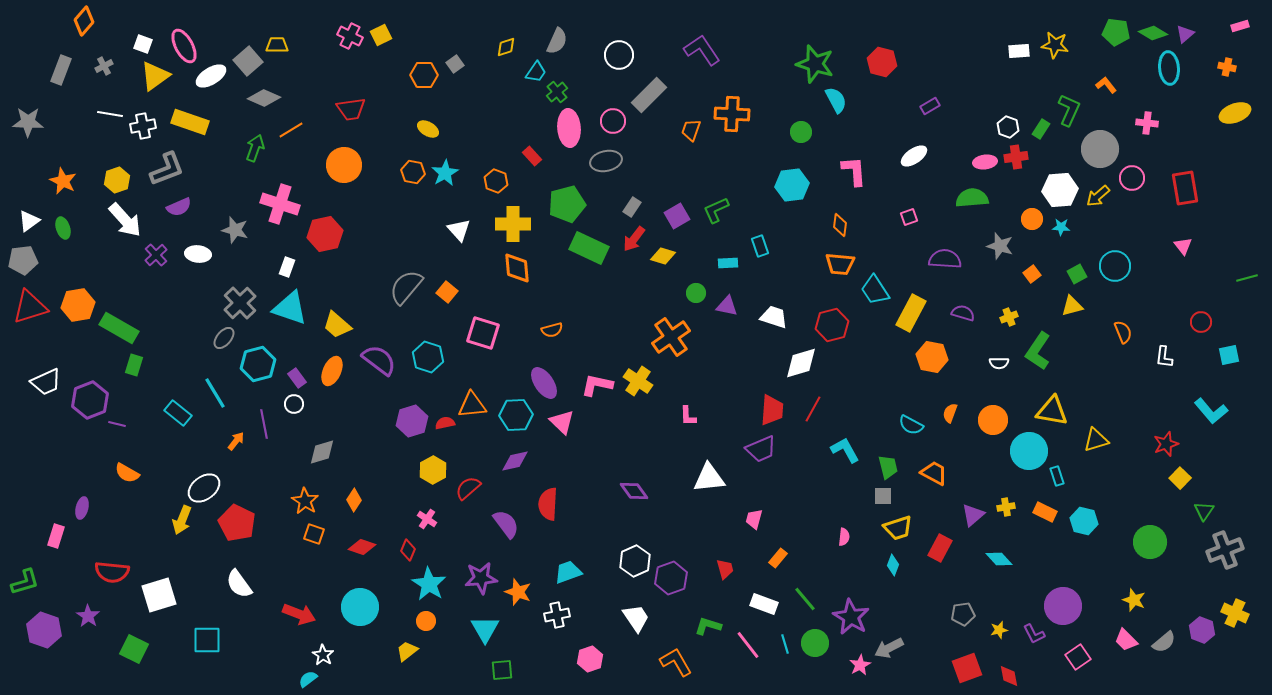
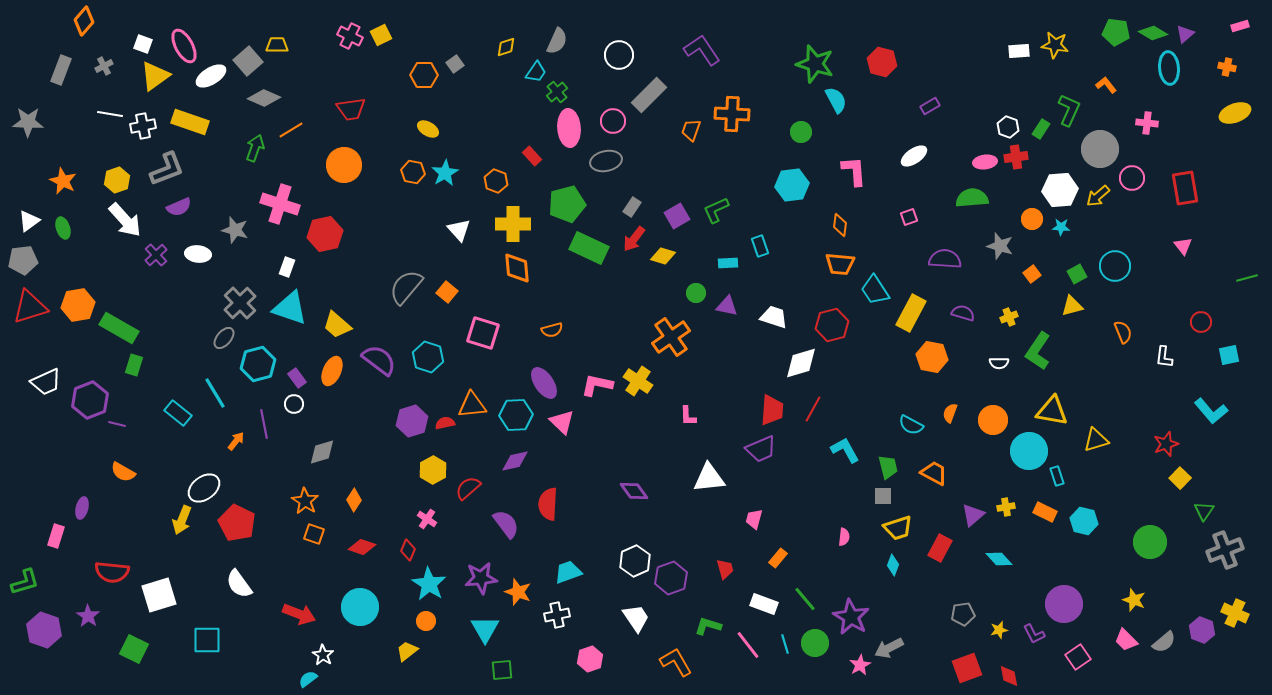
orange semicircle at (127, 473): moved 4 px left, 1 px up
purple circle at (1063, 606): moved 1 px right, 2 px up
